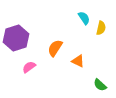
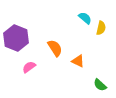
cyan semicircle: moved 1 px right; rotated 16 degrees counterclockwise
purple hexagon: rotated 20 degrees counterclockwise
orange semicircle: rotated 114 degrees clockwise
